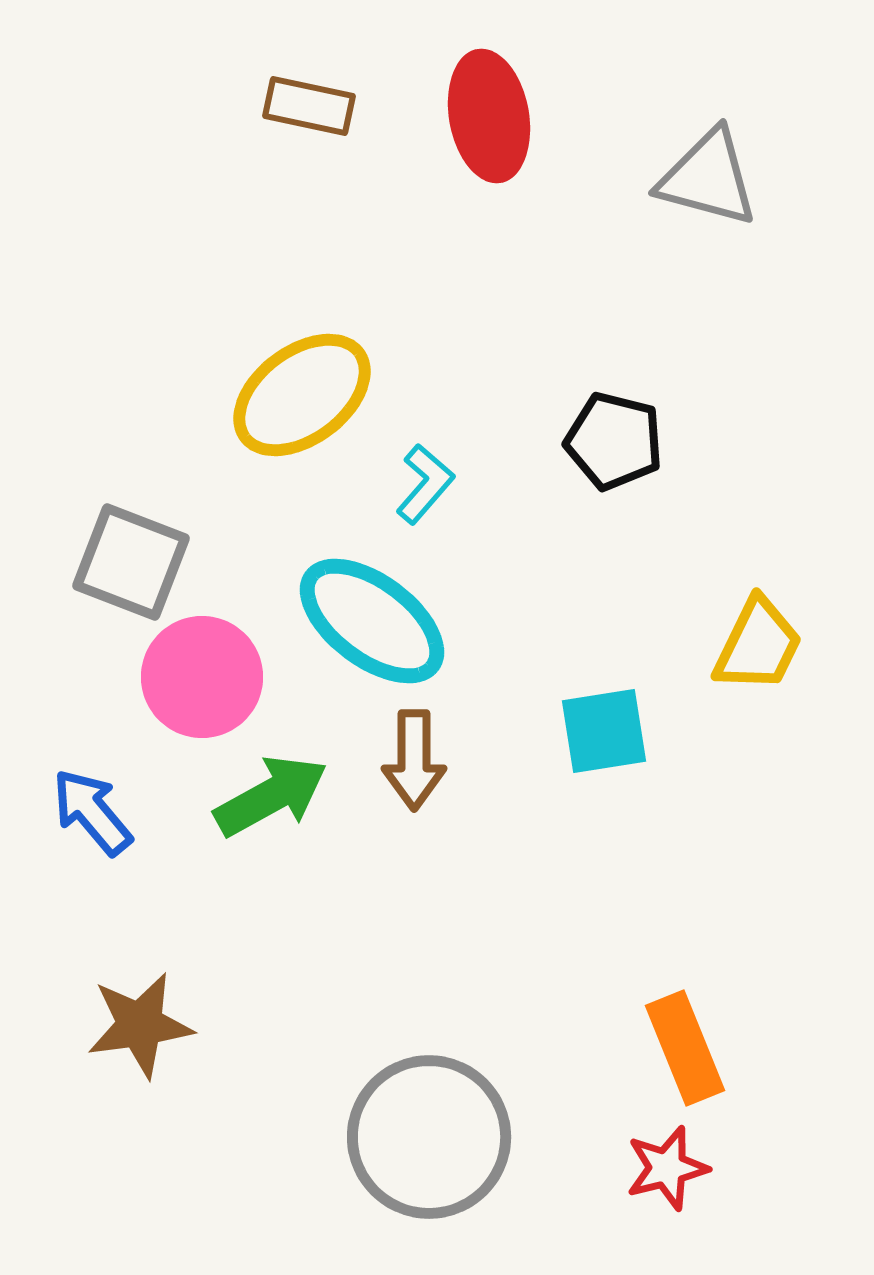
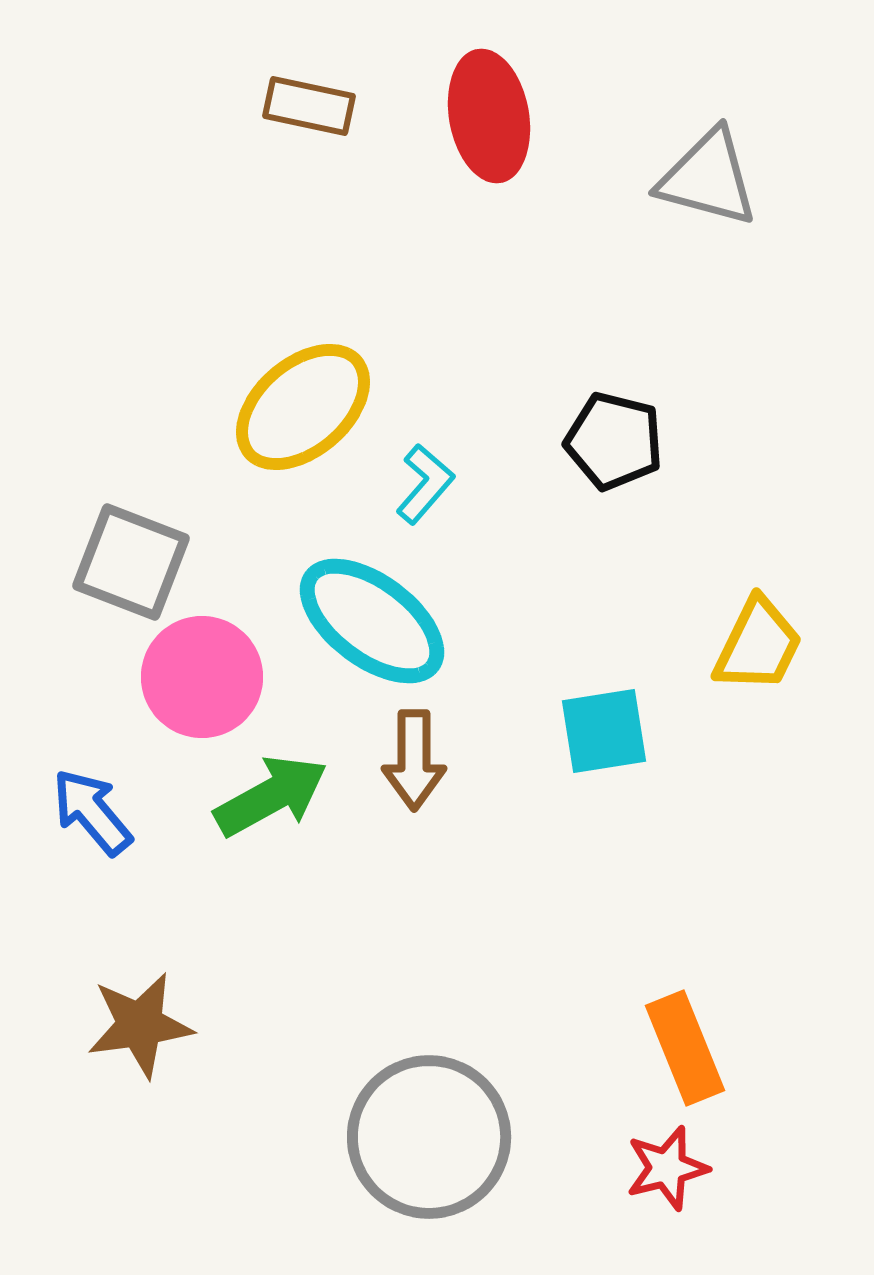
yellow ellipse: moved 1 px right, 12 px down; rotated 4 degrees counterclockwise
